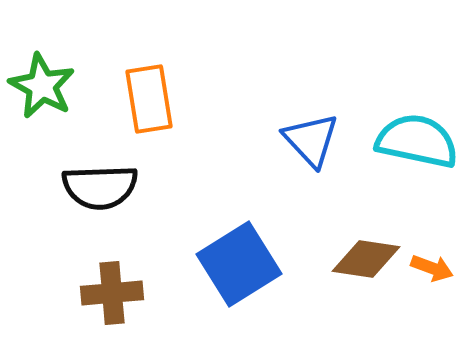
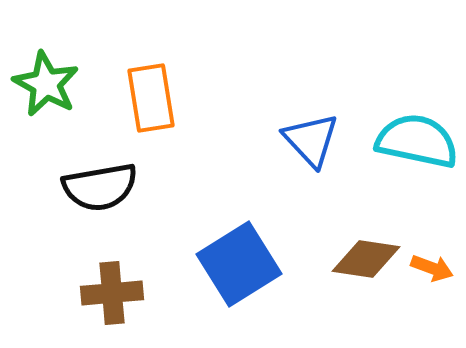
green star: moved 4 px right, 2 px up
orange rectangle: moved 2 px right, 1 px up
black semicircle: rotated 8 degrees counterclockwise
